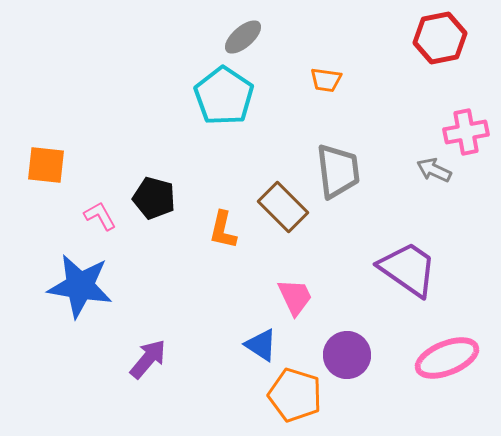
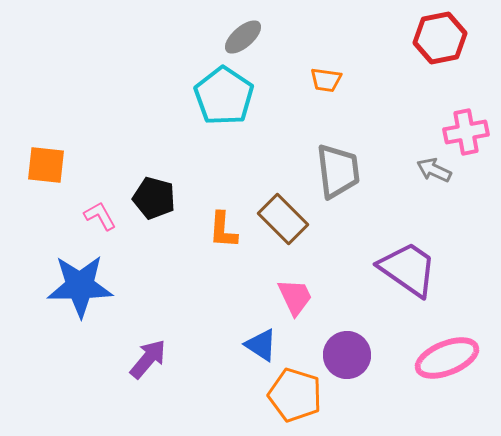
brown rectangle: moved 12 px down
orange L-shape: rotated 9 degrees counterclockwise
blue star: rotated 10 degrees counterclockwise
